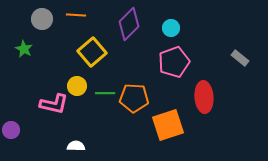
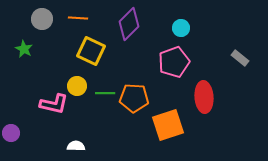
orange line: moved 2 px right, 3 px down
cyan circle: moved 10 px right
yellow square: moved 1 px left, 1 px up; rotated 24 degrees counterclockwise
purple circle: moved 3 px down
